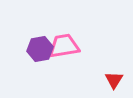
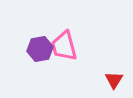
pink trapezoid: rotated 96 degrees counterclockwise
